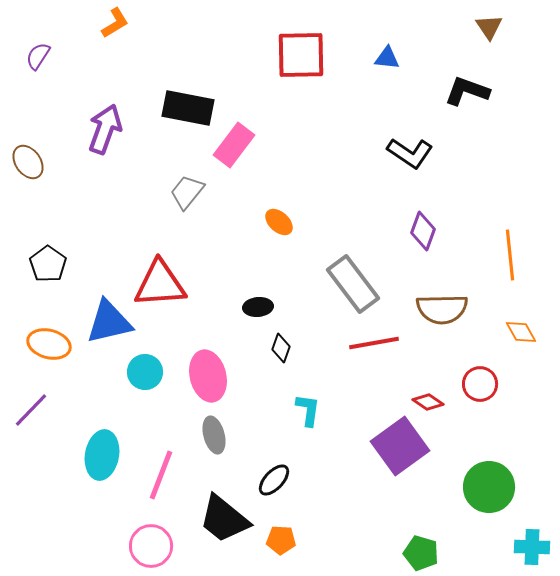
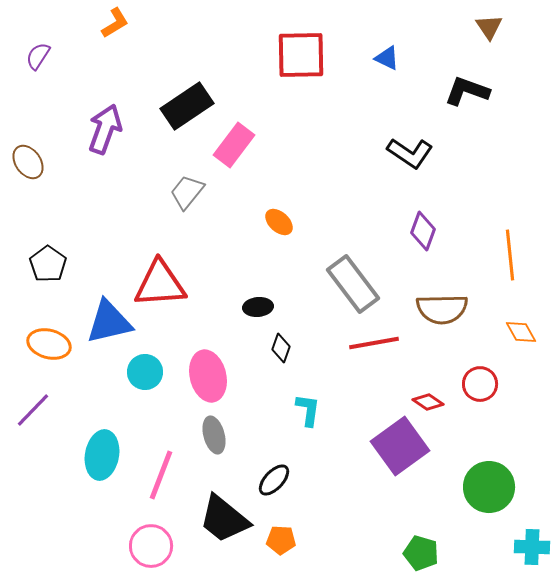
blue triangle at (387, 58): rotated 20 degrees clockwise
black rectangle at (188, 108): moved 1 px left, 2 px up; rotated 45 degrees counterclockwise
purple line at (31, 410): moved 2 px right
